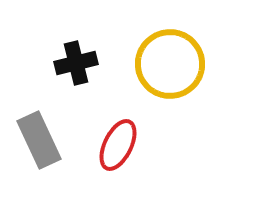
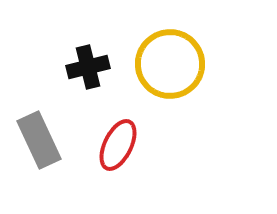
black cross: moved 12 px right, 4 px down
